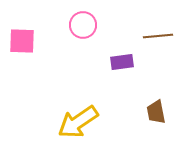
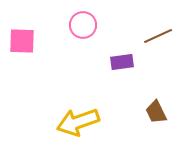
brown line: rotated 20 degrees counterclockwise
brown trapezoid: rotated 15 degrees counterclockwise
yellow arrow: rotated 15 degrees clockwise
